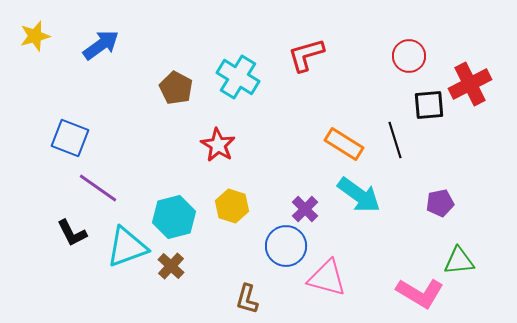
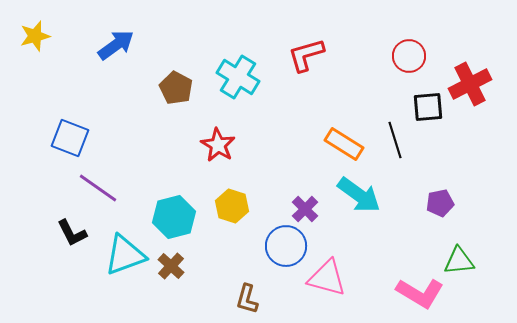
blue arrow: moved 15 px right
black square: moved 1 px left, 2 px down
cyan triangle: moved 2 px left, 8 px down
